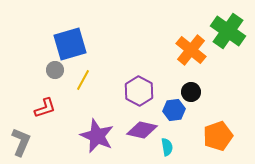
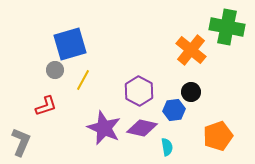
green cross: moved 1 px left, 4 px up; rotated 24 degrees counterclockwise
red L-shape: moved 1 px right, 2 px up
purple diamond: moved 2 px up
purple star: moved 7 px right, 8 px up
